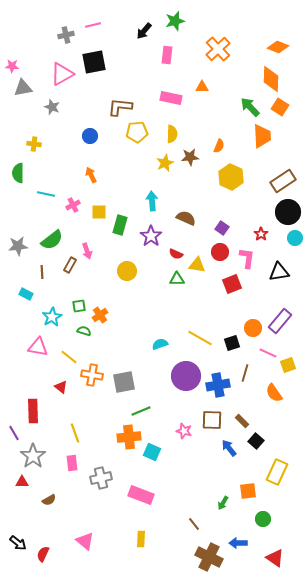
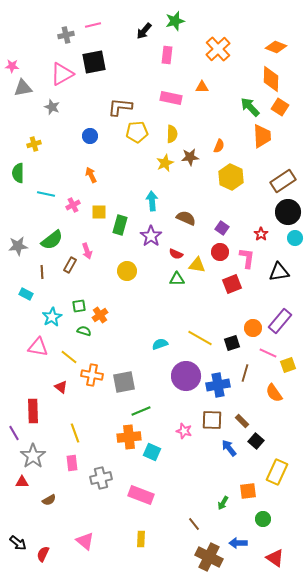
orange diamond at (278, 47): moved 2 px left
yellow cross at (34, 144): rotated 24 degrees counterclockwise
